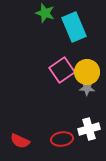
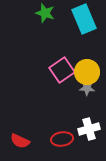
cyan rectangle: moved 10 px right, 8 px up
